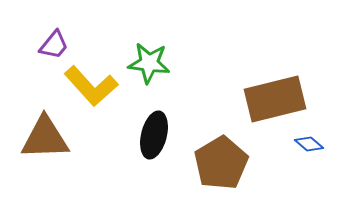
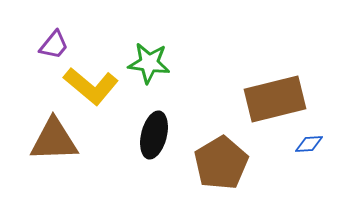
yellow L-shape: rotated 8 degrees counterclockwise
brown triangle: moved 9 px right, 2 px down
blue diamond: rotated 44 degrees counterclockwise
